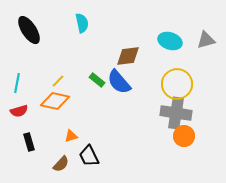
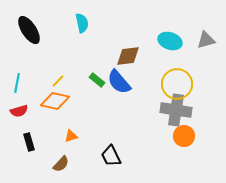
gray cross: moved 3 px up
black trapezoid: moved 22 px right
